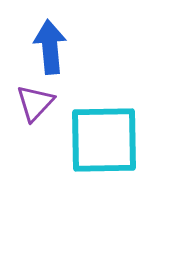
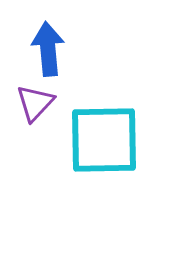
blue arrow: moved 2 px left, 2 px down
